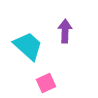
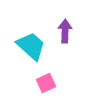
cyan trapezoid: moved 3 px right
